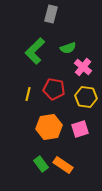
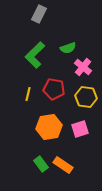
gray rectangle: moved 12 px left; rotated 12 degrees clockwise
green L-shape: moved 4 px down
